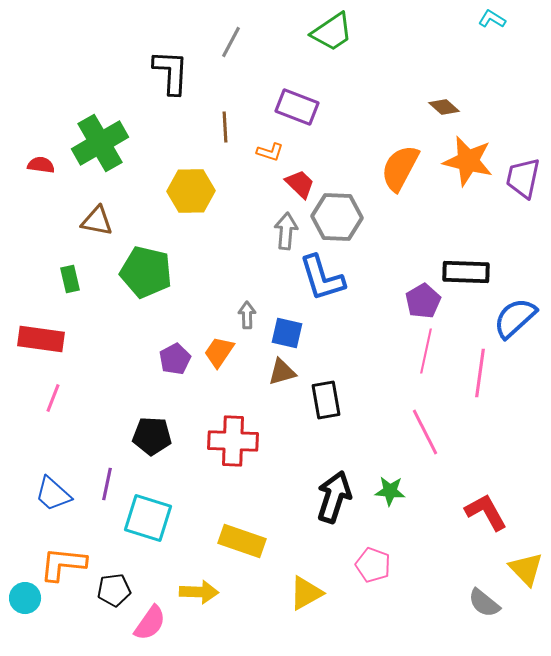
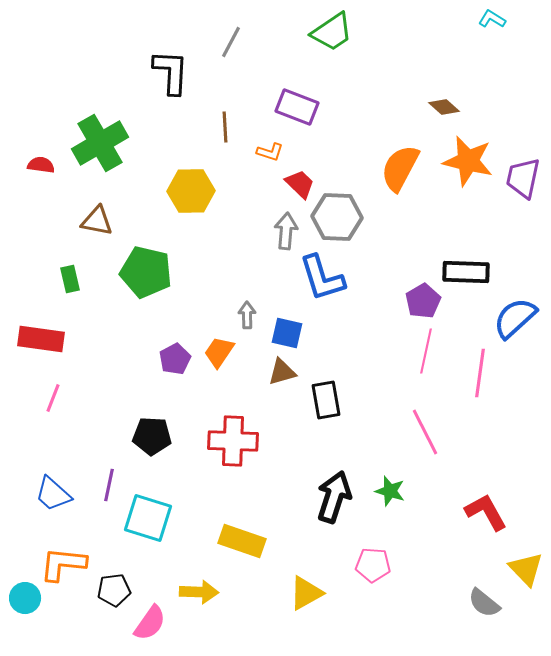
purple line at (107, 484): moved 2 px right, 1 px down
green star at (390, 491): rotated 12 degrees clockwise
pink pentagon at (373, 565): rotated 16 degrees counterclockwise
